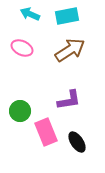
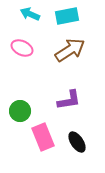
pink rectangle: moved 3 px left, 5 px down
